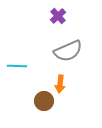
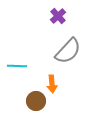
gray semicircle: rotated 24 degrees counterclockwise
orange arrow: moved 8 px left; rotated 12 degrees counterclockwise
brown circle: moved 8 px left
